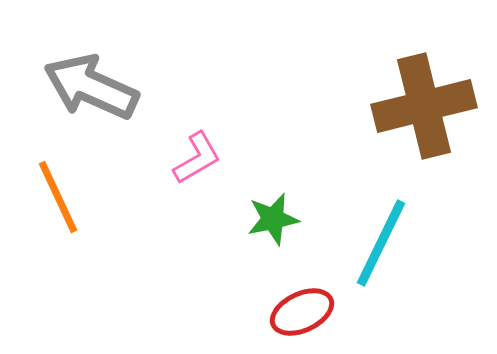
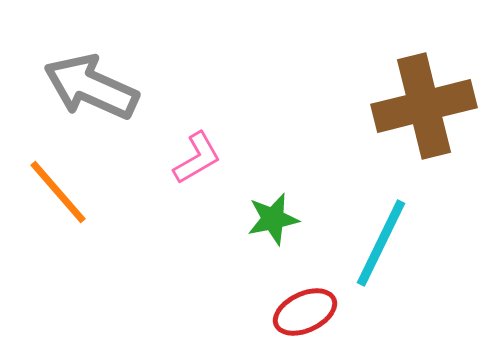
orange line: moved 5 px up; rotated 16 degrees counterclockwise
red ellipse: moved 3 px right
